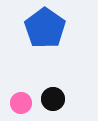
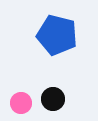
blue pentagon: moved 12 px right, 7 px down; rotated 21 degrees counterclockwise
